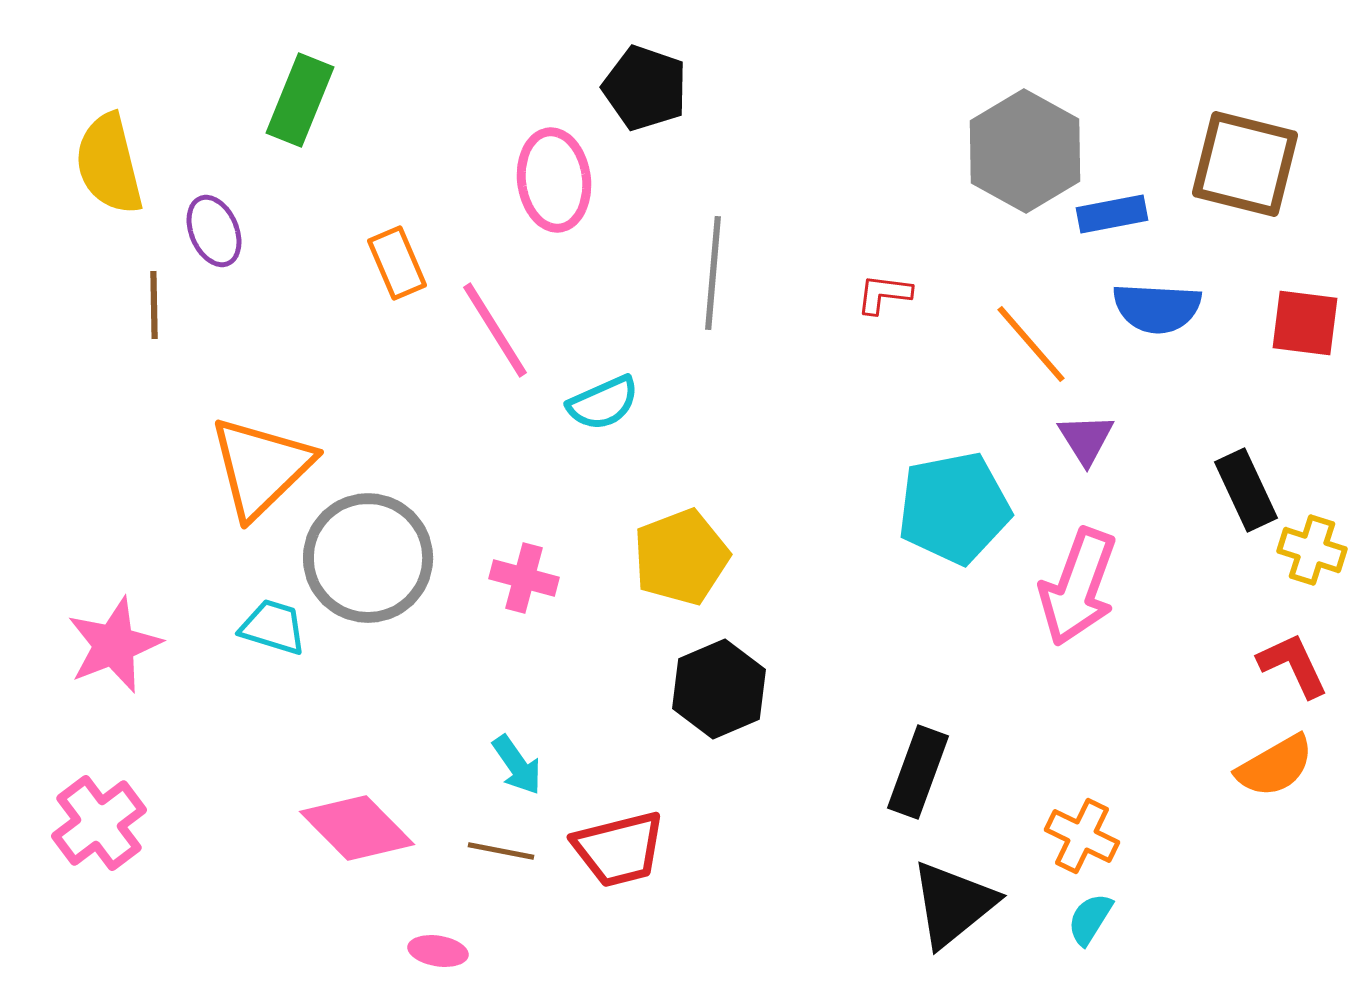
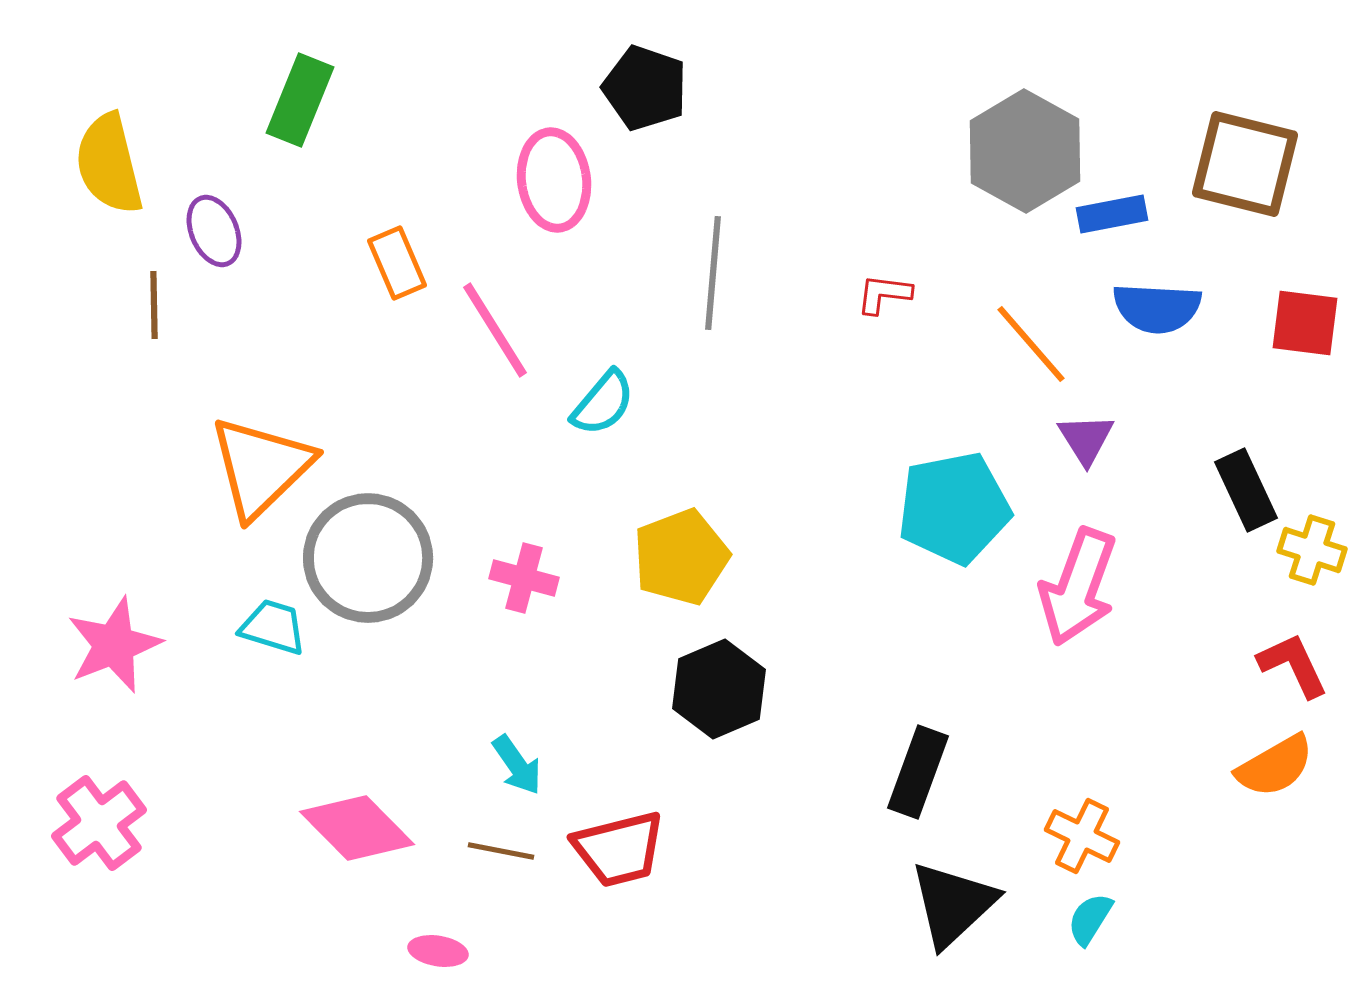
cyan semicircle at (603, 403): rotated 26 degrees counterclockwise
black triangle at (953, 904): rotated 4 degrees counterclockwise
